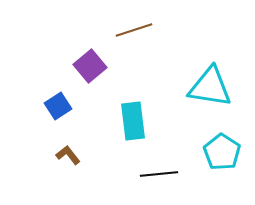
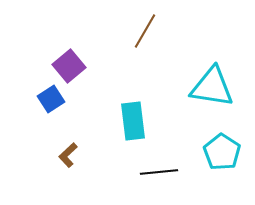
brown line: moved 11 px right, 1 px down; rotated 42 degrees counterclockwise
purple square: moved 21 px left
cyan triangle: moved 2 px right
blue square: moved 7 px left, 7 px up
brown L-shape: rotated 95 degrees counterclockwise
black line: moved 2 px up
